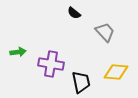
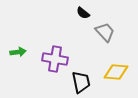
black semicircle: moved 9 px right
purple cross: moved 4 px right, 5 px up
